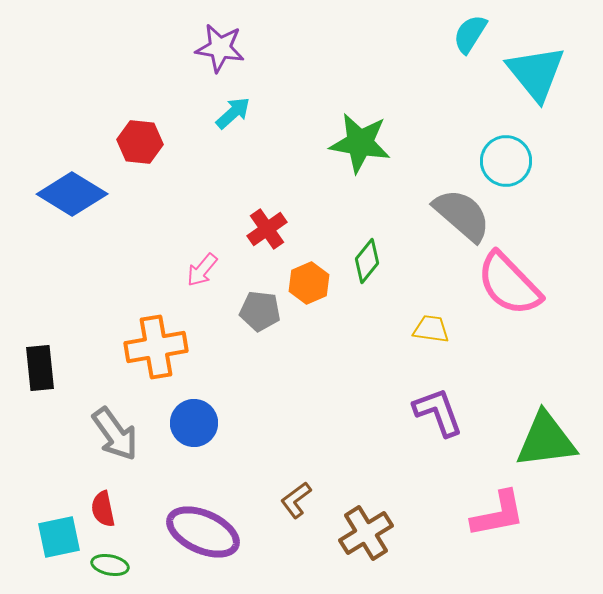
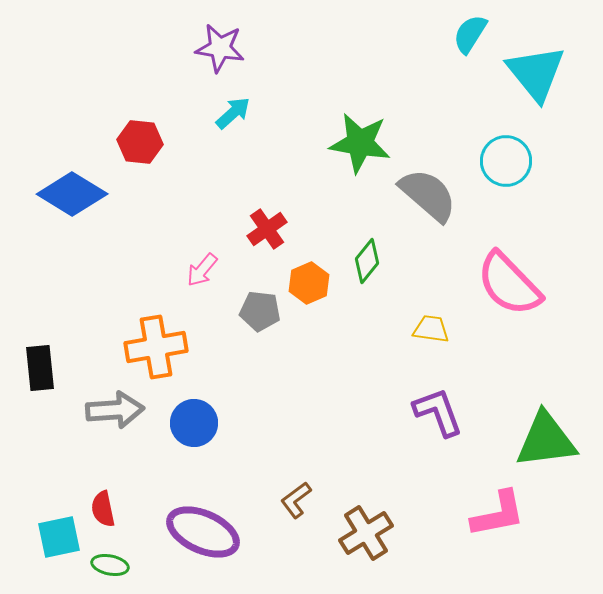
gray semicircle: moved 34 px left, 20 px up
gray arrow: moved 24 px up; rotated 58 degrees counterclockwise
